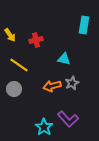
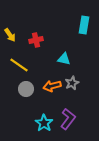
gray circle: moved 12 px right
purple L-shape: rotated 100 degrees counterclockwise
cyan star: moved 4 px up
